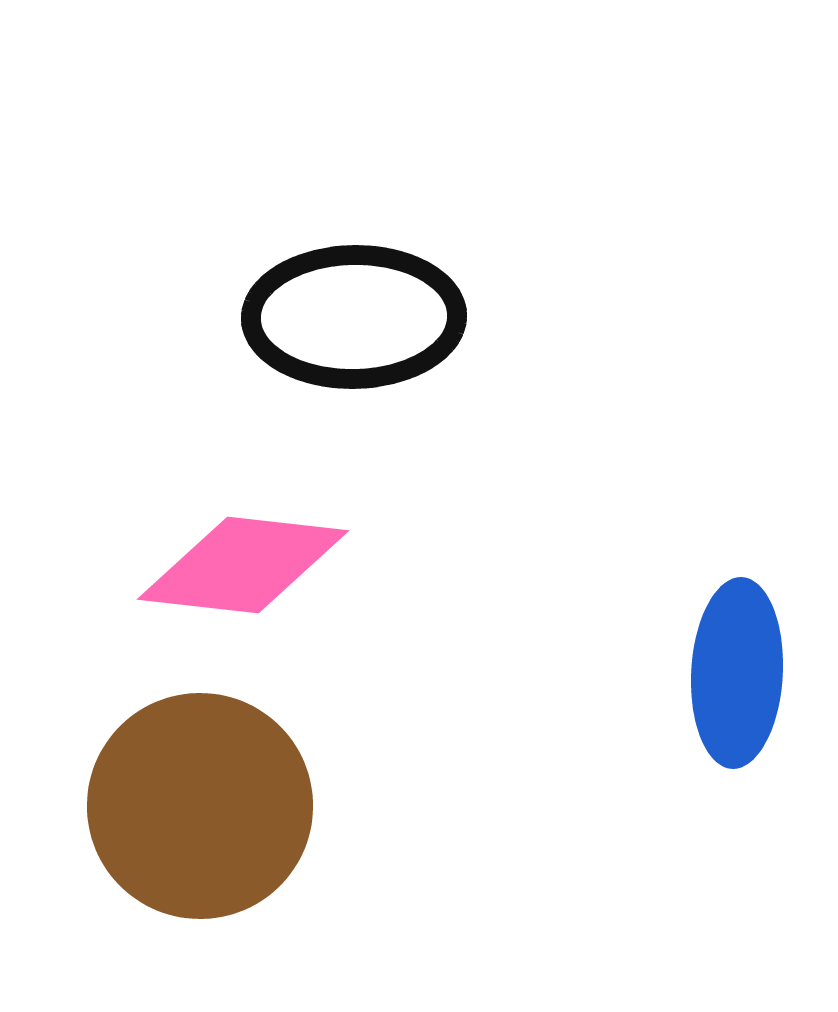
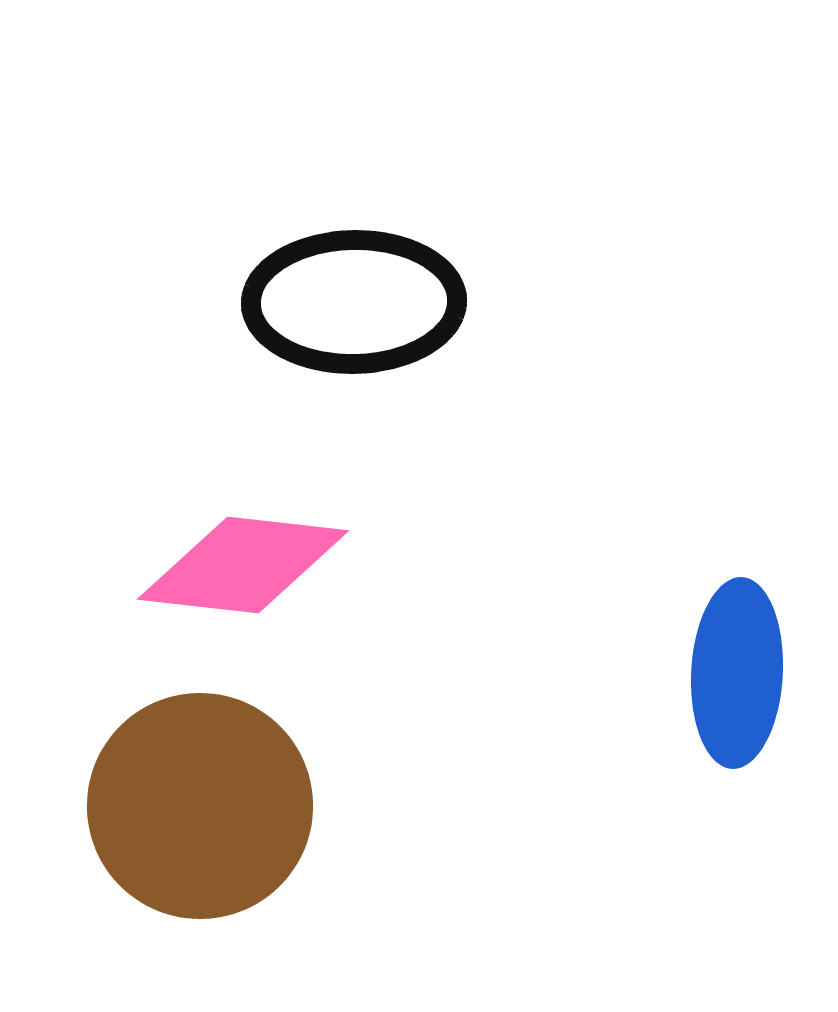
black ellipse: moved 15 px up
